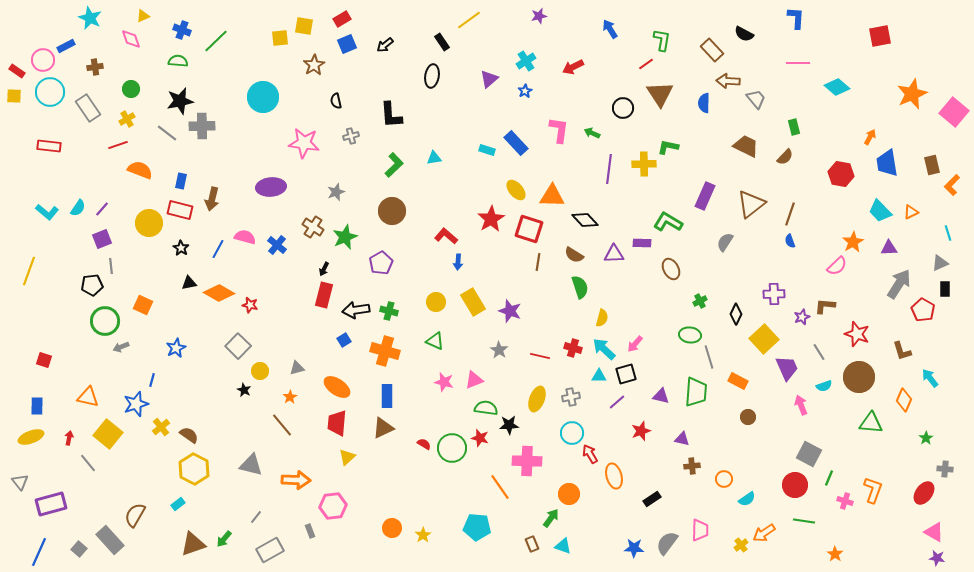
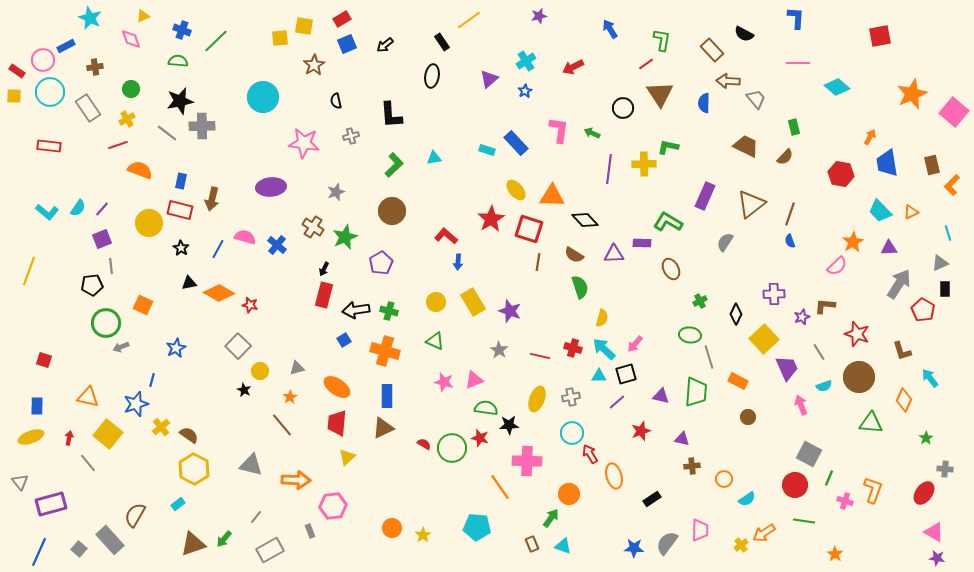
green circle at (105, 321): moved 1 px right, 2 px down
